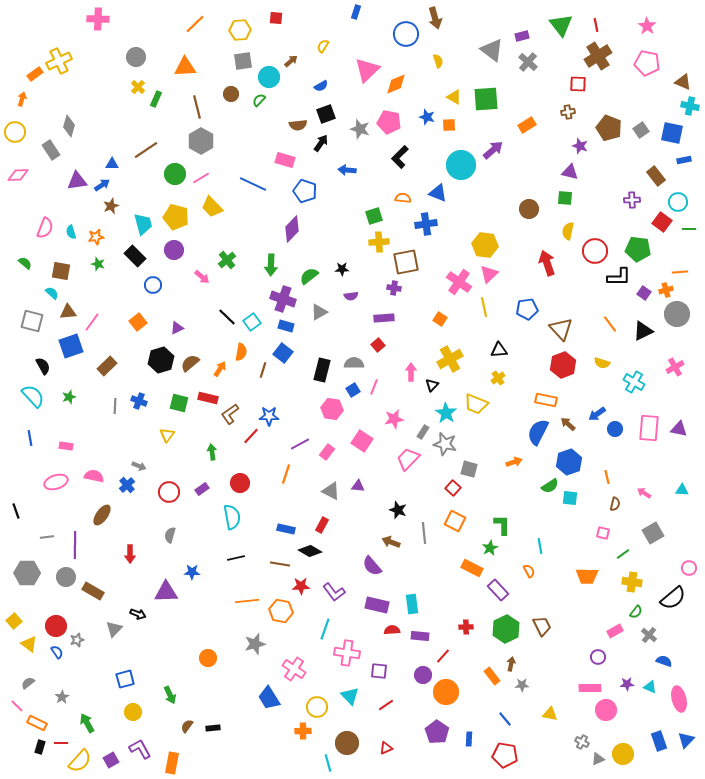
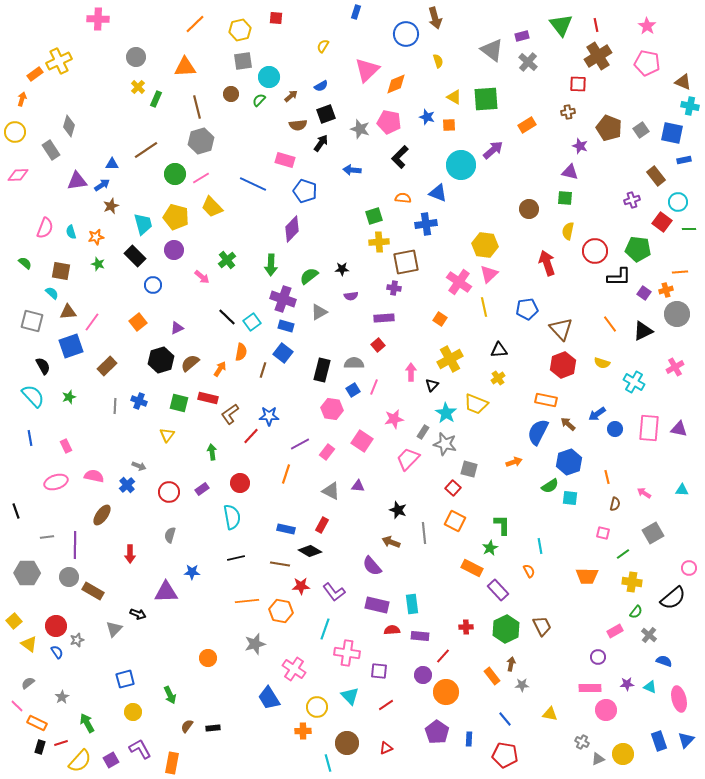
yellow hexagon at (240, 30): rotated 10 degrees counterclockwise
brown arrow at (291, 61): moved 35 px down
gray hexagon at (201, 141): rotated 15 degrees clockwise
blue arrow at (347, 170): moved 5 px right
purple cross at (632, 200): rotated 14 degrees counterclockwise
pink rectangle at (66, 446): rotated 56 degrees clockwise
gray circle at (66, 577): moved 3 px right
red line at (61, 743): rotated 16 degrees counterclockwise
